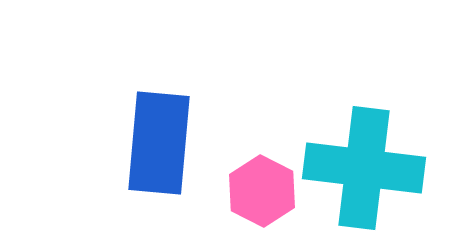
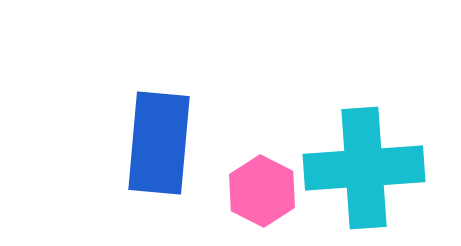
cyan cross: rotated 11 degrees counterclockwise
